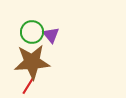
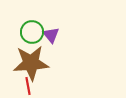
brown star: moved 1 px left, 1 px down
red line: rotated 42 degrees counterclockwise
